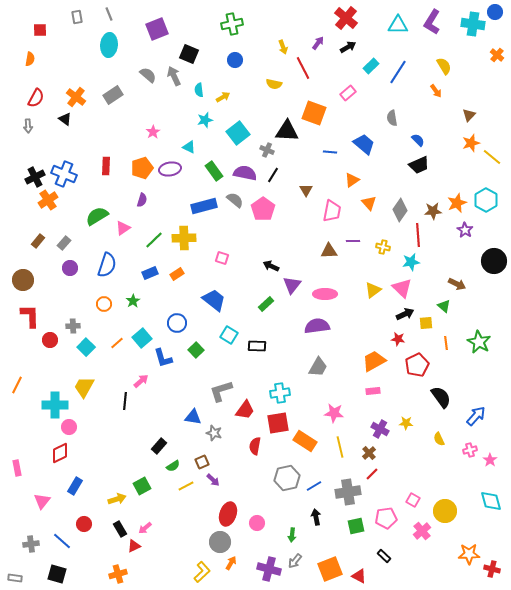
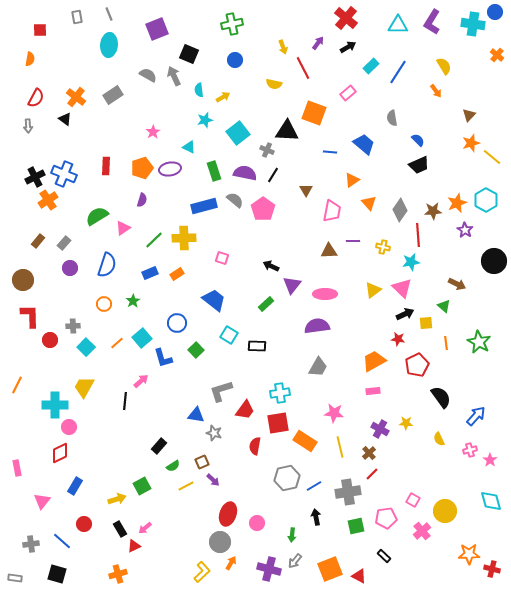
gray semicircle at (148, 75): rotated 12 degrees counterclockwise
green rectangle at (214, 171): rotated 18 degrees clockwise
blue triangle at (193, 417): moved 3 px right, 2 px up
